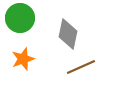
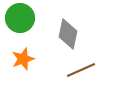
brown line: moved 3 px down
